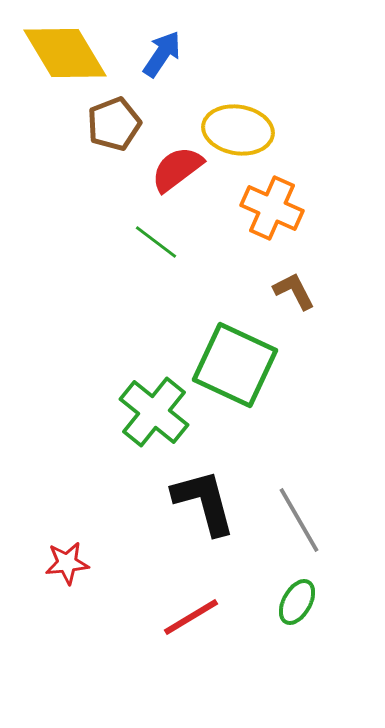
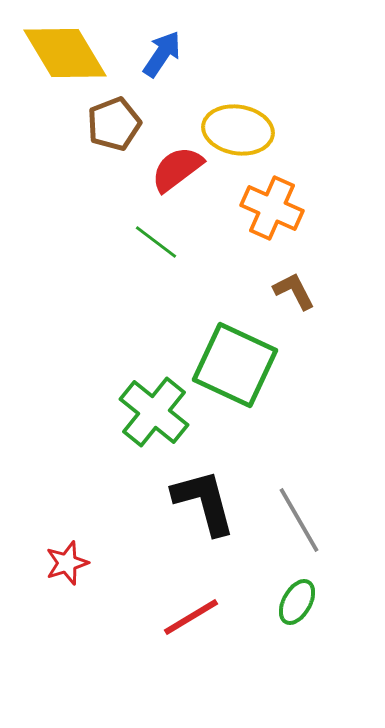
red star: rotated 12 degrees counterclockwise
